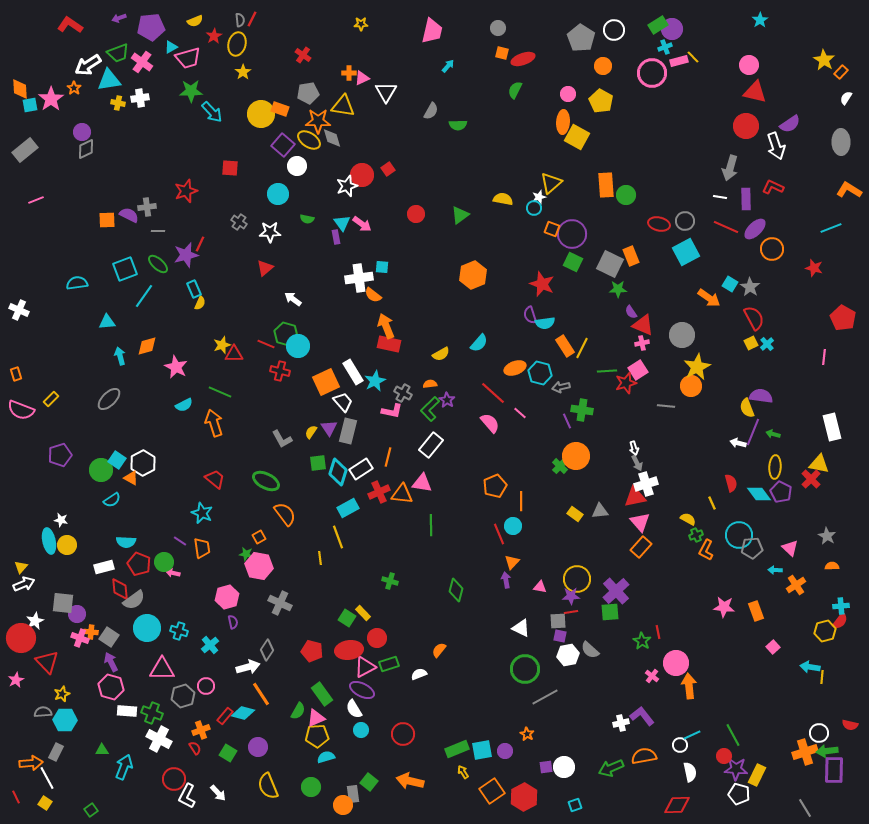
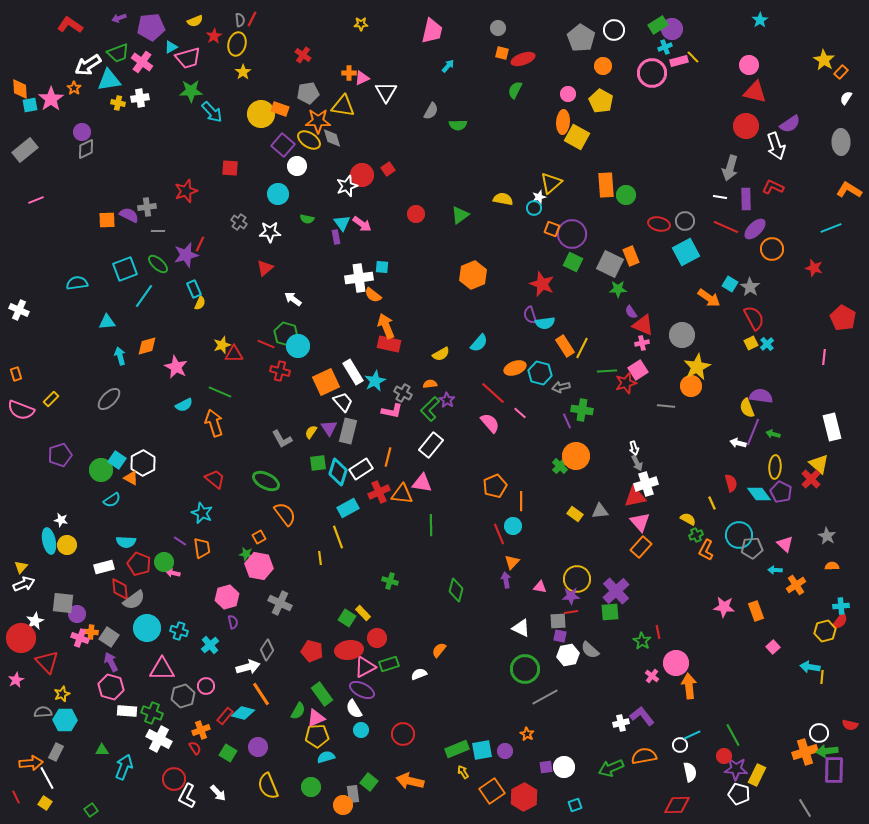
yellow triangle at (819, 464): rotated 30 degrees clockwise
pink triangle at (790, 548): moved 5 px left, 4 px up
